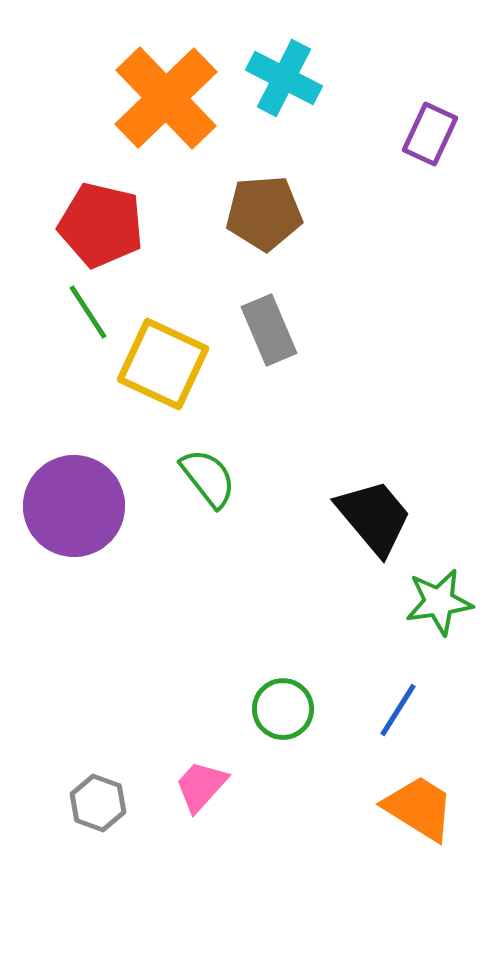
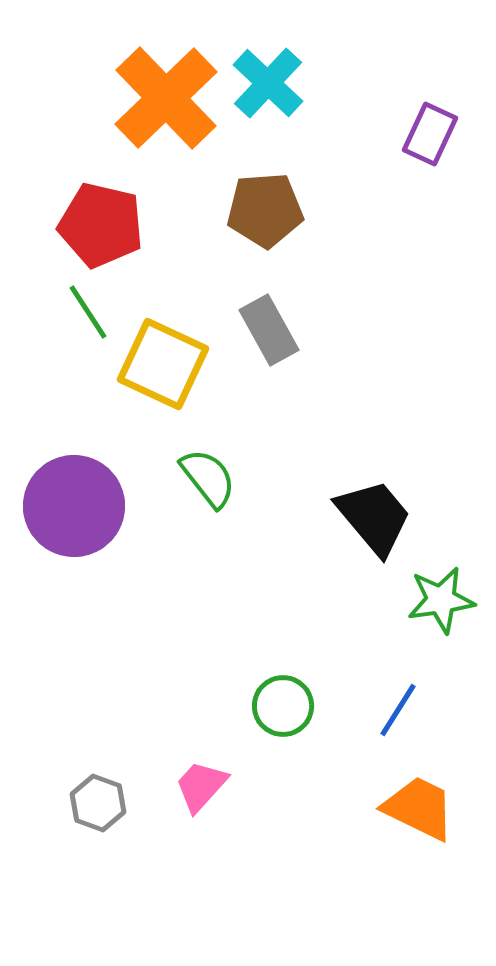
cyan cross: moved 16 px left, 5 px down; rotated 16 degrees clockwise
brown pentagon: moved 1 px right, 3 px up
gray rectangle: rotated 6 degrees counterclockwise
green star: moved 2 px right, 2 px up
green circle: moved 3 px up
orange trapezoid: rotated 6 degrees counterclockwise
